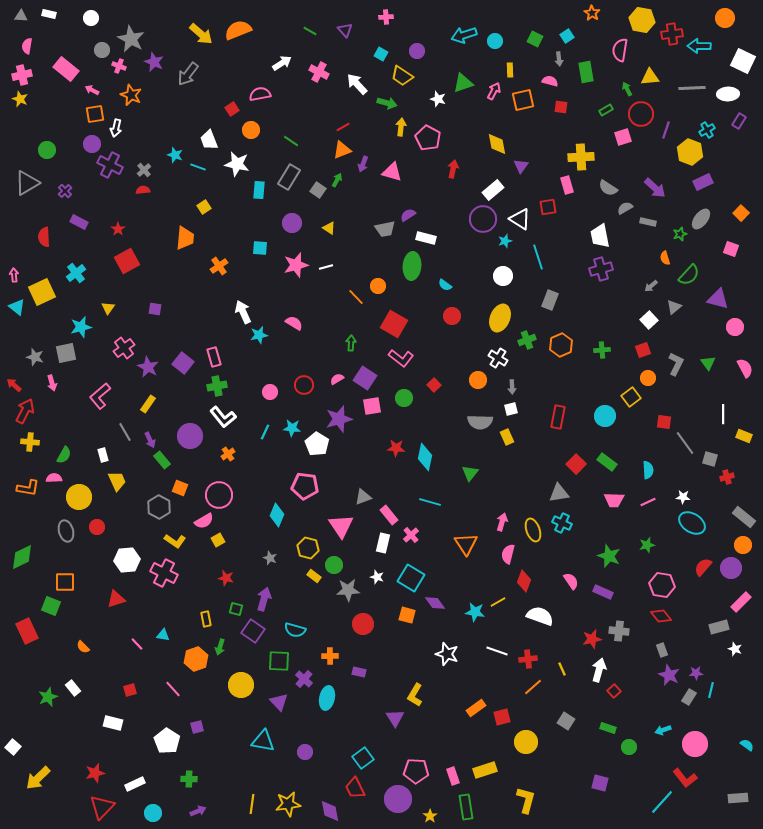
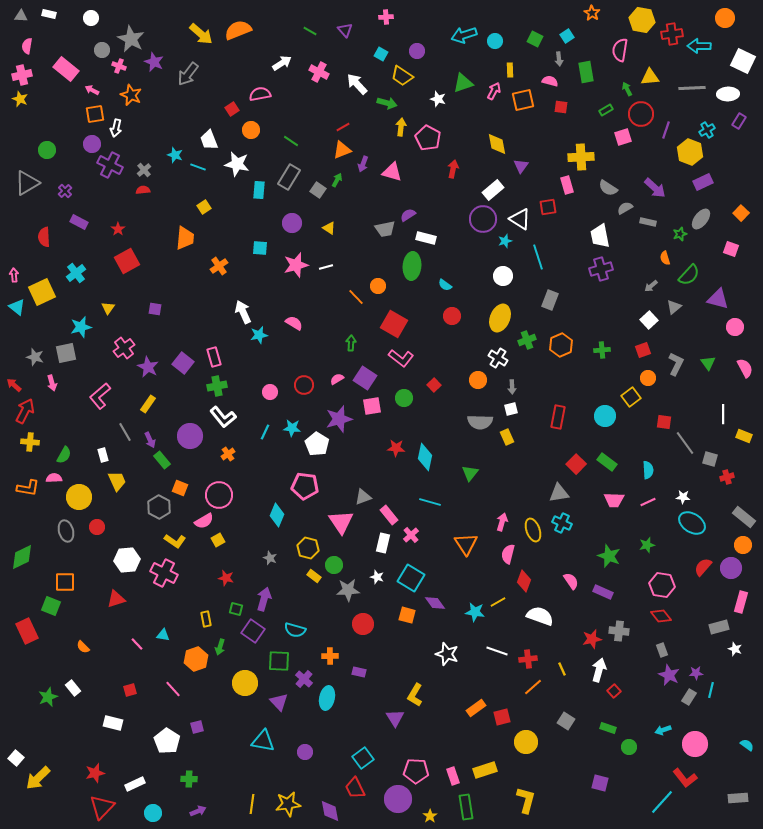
pink triangle at (341, 526): moved 4 px up
pink rectangle at (741, 602): rotated 30 degrees counterclockwise
yellow circle at (241, 685): moved 4 px right, 2 px up
white square at (13, 747): moved 3 px right, 11 px down
